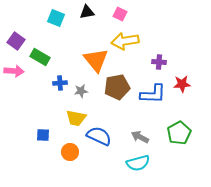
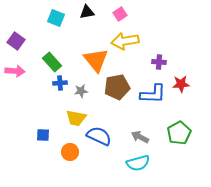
pink square: rotated 32 degrees clockwise
green rectangle: moved 12 px right, 5 px down; rotated 18 degrees clockwise
pink arrow: moved 1 px right
red star: moved 1 px left
